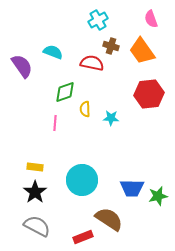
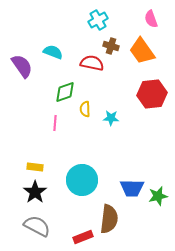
red hexagon: moved 3 px right
brown semicircle: rotated 64 degrees clockwise
